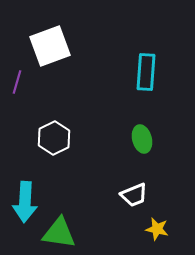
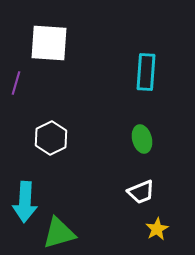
white square: moved 1 px left, 3 px up; rotated 24 degrees clockwise
purple line: moved 1 px left, 1 px down
white hexagon: moved 3 px left
white trapezoid: moved 7 px right, 3 px up
yellow star: rotated 30 degrees clockwise
green triangle: rotated 24 degrees counterclockwise
